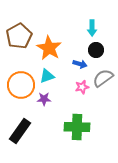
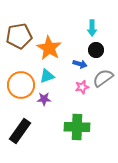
brown pentagon: rotated 20 degrees clockwise
